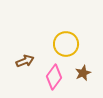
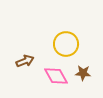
brown star: rotated 28 degrees clockwise
pink diamond: moved 2 px right, 1 px up; rotated 65 degrees counterclockwise
